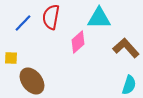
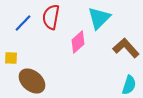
cyan triangle: rotated 45 degrees counterclockwise
brown ellipse: rotated 12 degrees counterclockwise
